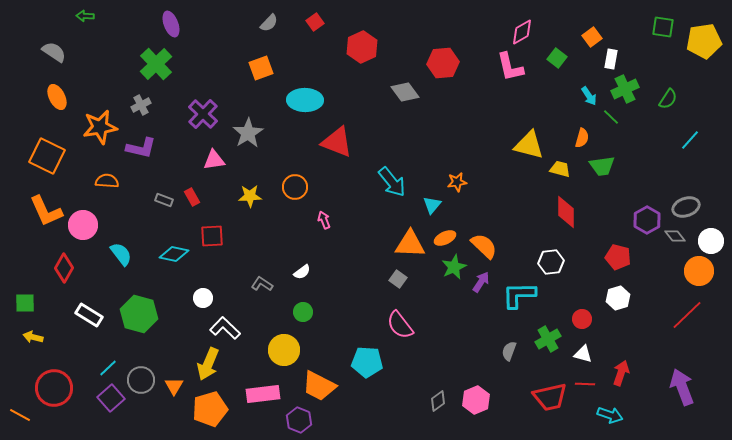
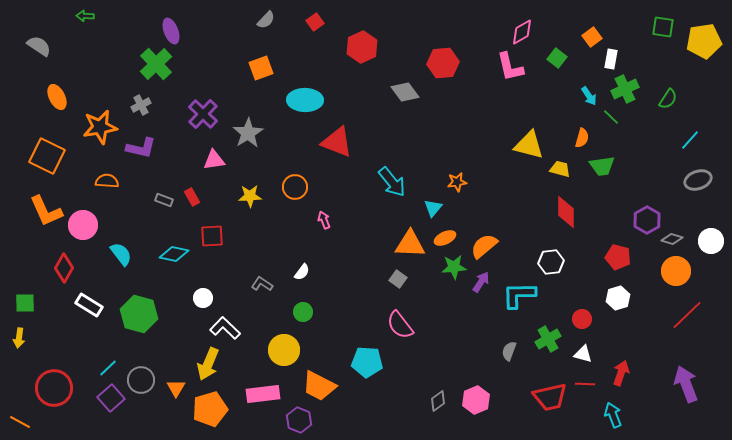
gray semicircle at (269, 23): moved 3 px left, 3 px up
purple ellipse at (171, 24): moved 7 px down
gray semicircle at (54, 52): moved 15 px left, 6 px up
cyan triangle at (432, 205): moved 1 px right, 3 px down
gray ellipse at (686, 207): moved 12 px right, 27 px up
gray diamond at (675, 236): moved 3 px left, 3 px down; rotated 35 degrees counterclockwise
orange semicircle at (484, 246): rotated 84 degrees counterclockwise
green star at (454, 267): rotated 20 degrees clockwise
orange circle at (699, 271): moved 23 px left
white semicircle at (302, 272): rotated 18 degrees counterclockwise
white rectangle at (89, 315): moved 10 px up
yellow arrow at (33, 337): moved 14 px left, 1 px down; rotated 96 degrees counterclockwise
orange triangle at (174, 386): moved 2 px right, 2 px down
purple arrow at (682, 387): moved 4 px right, 3 px up
orange line at (20, 415): moved 7 px down
cyan arrow at (610, 415): moved 3 px right; rotated 130 degrees counterclockwise
